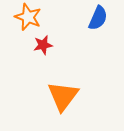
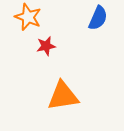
red star: moved 3 px right, 1 px down
orange triangle: rotated 44 degrees clockwise
